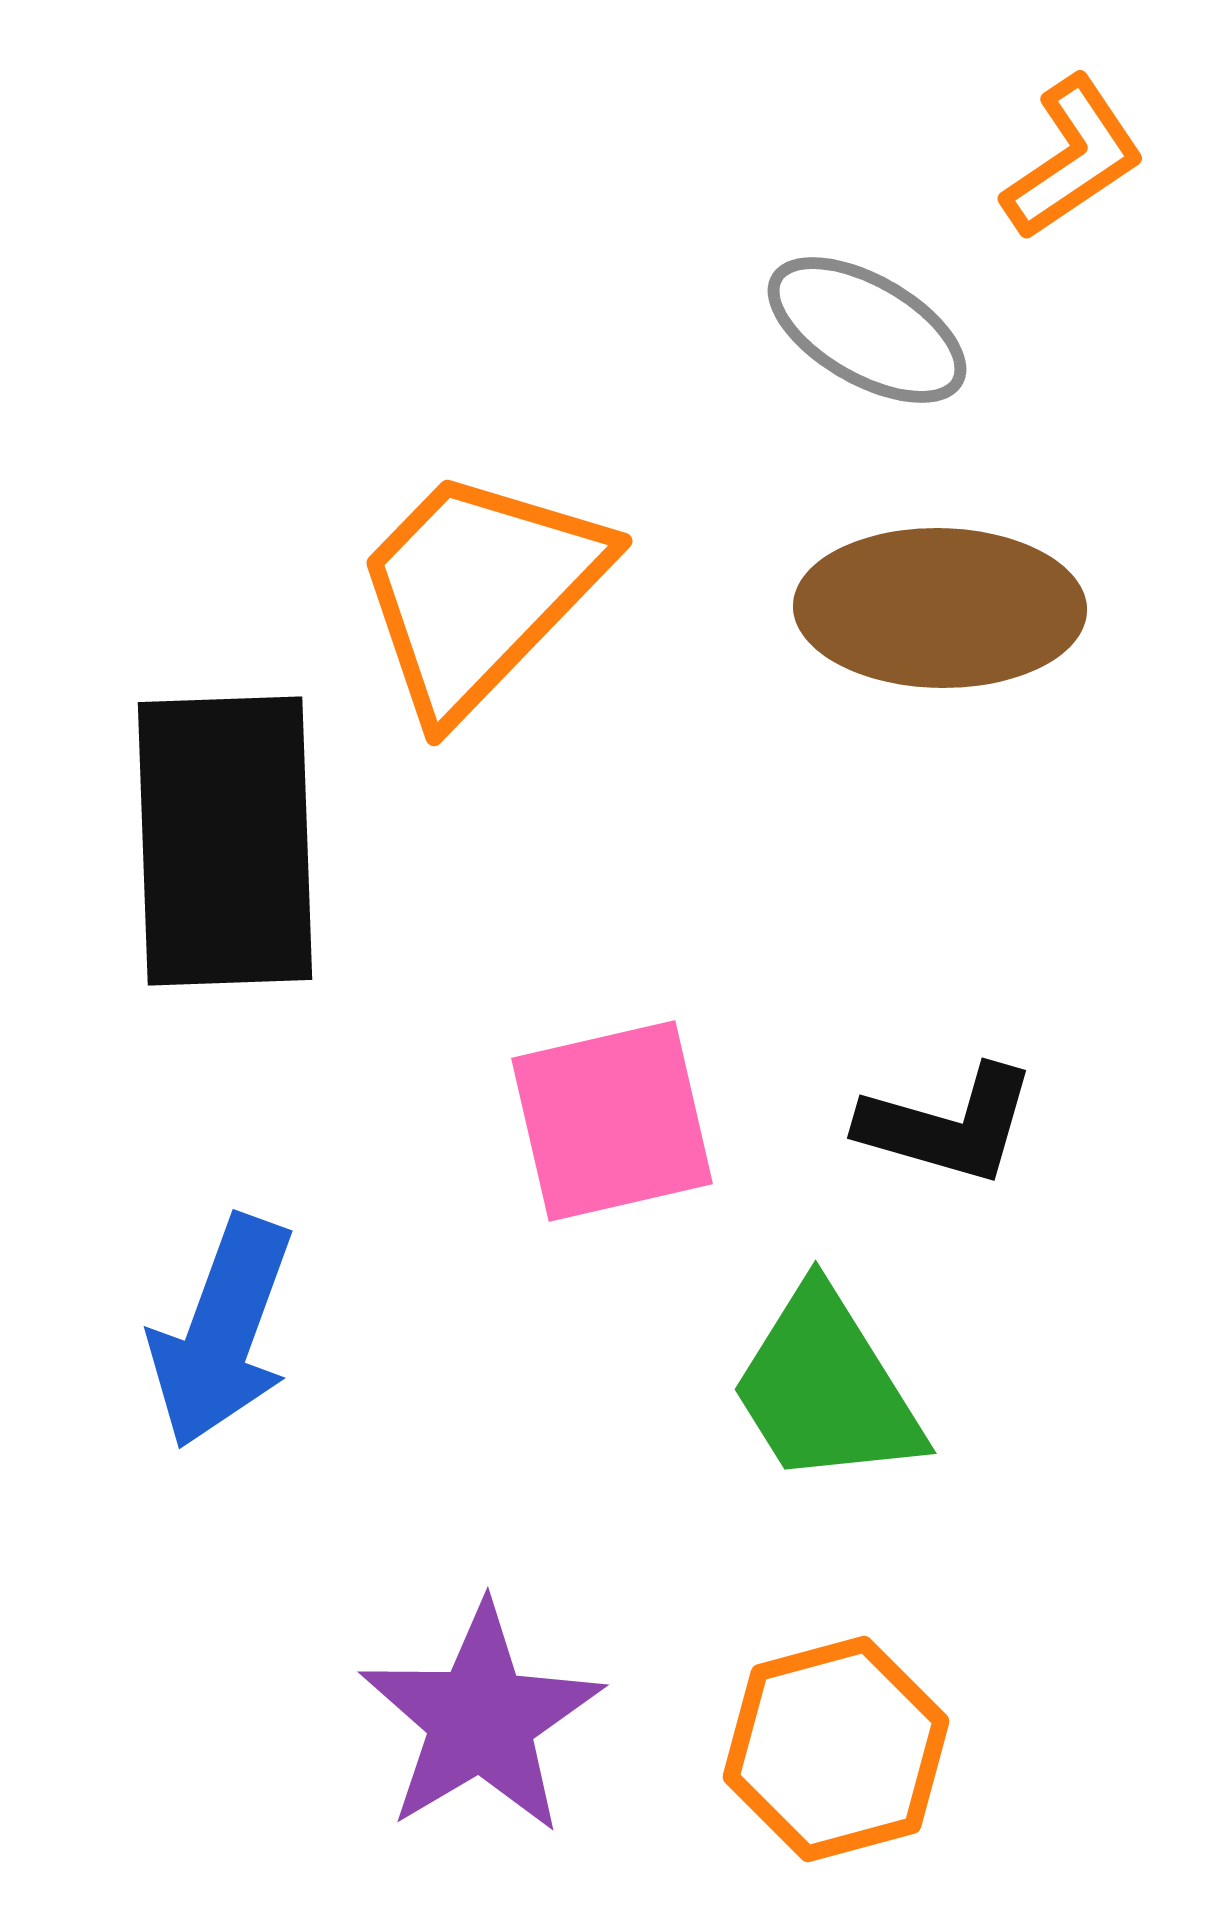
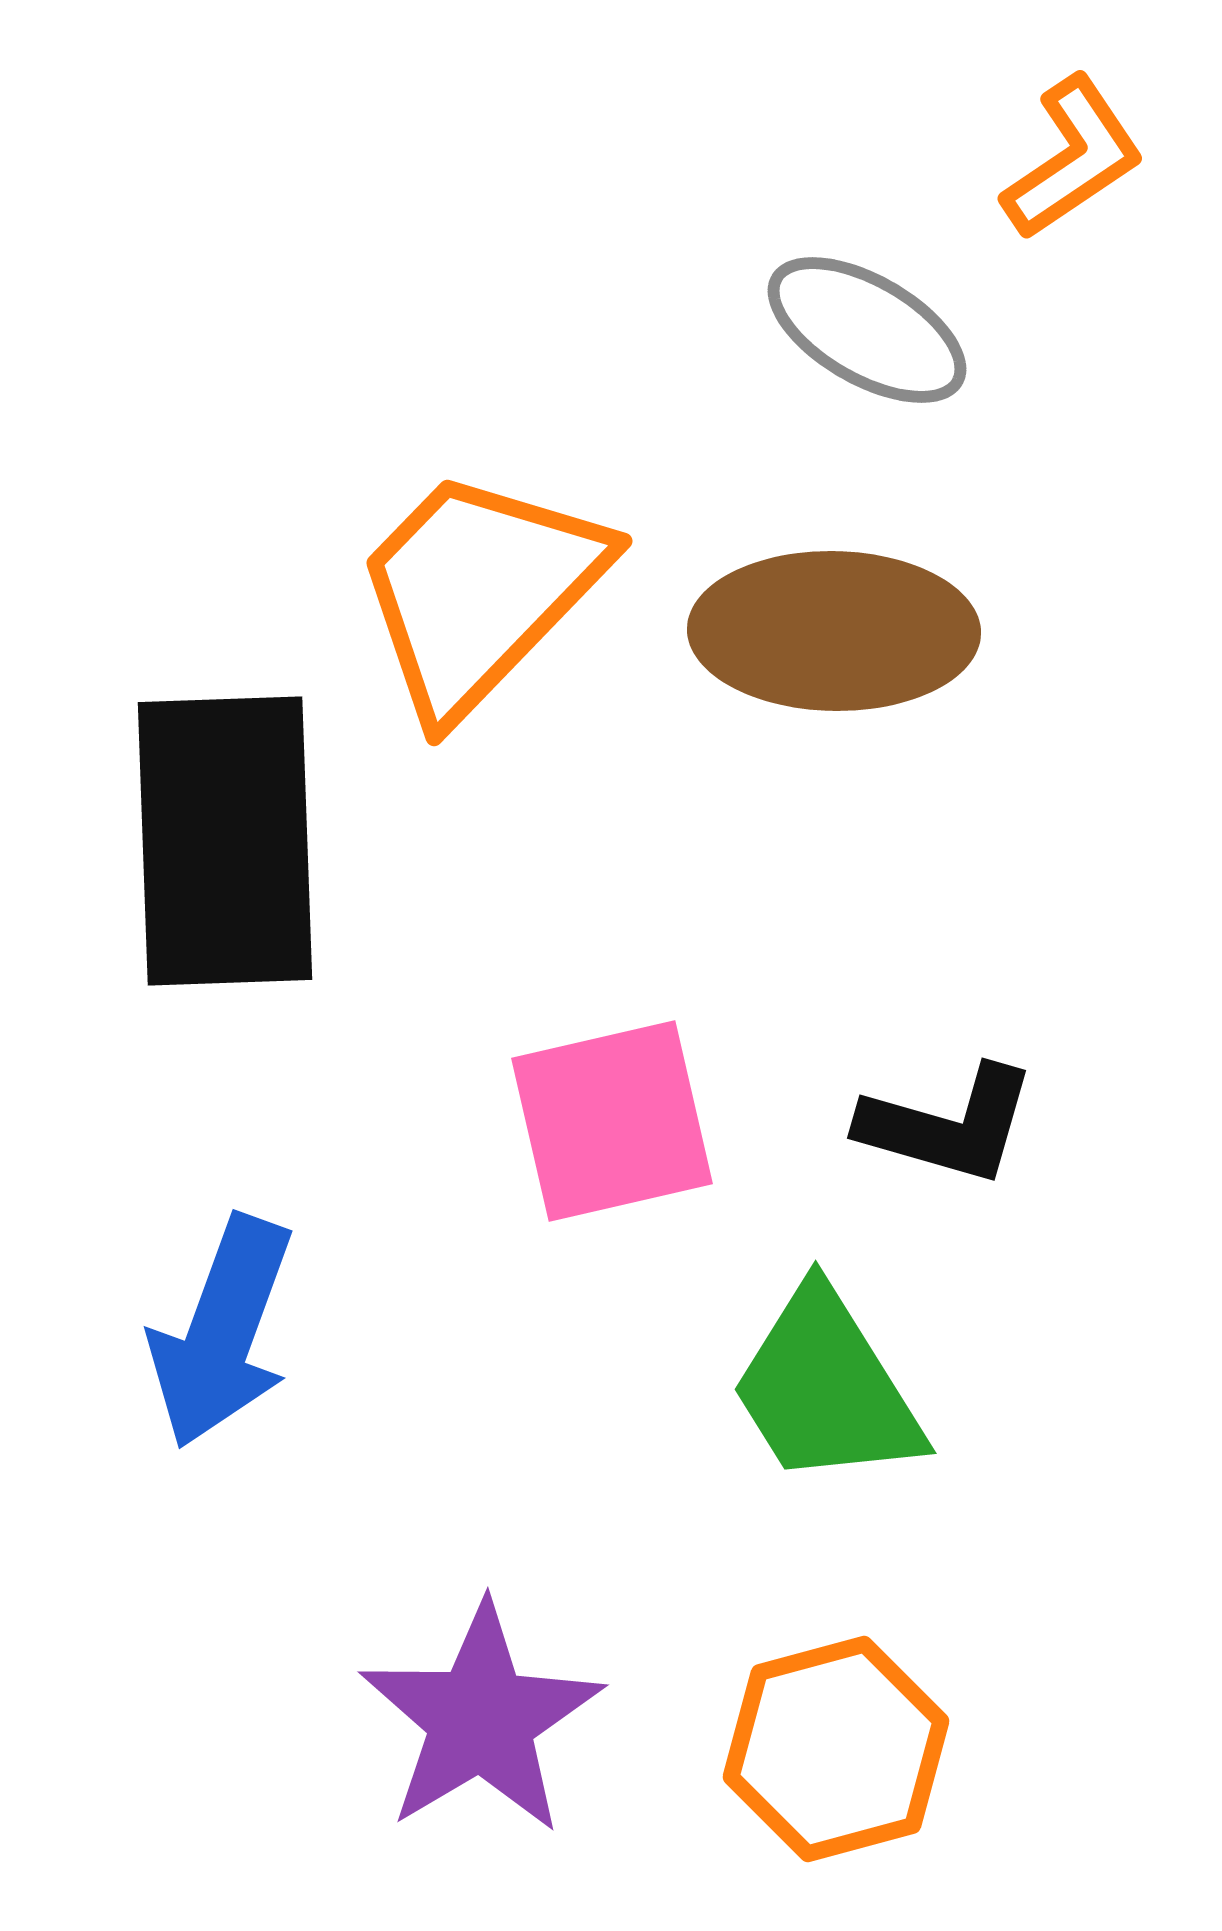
brown ellipse: moved 106 px left, 23 px down
